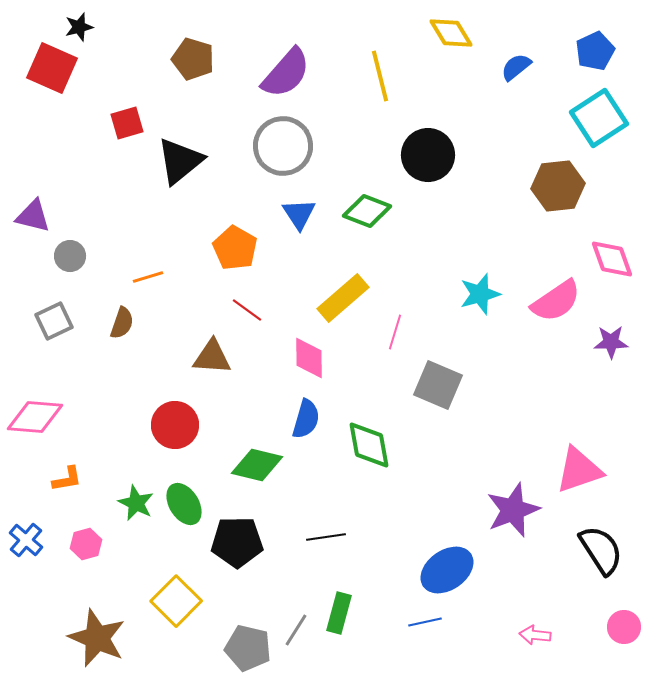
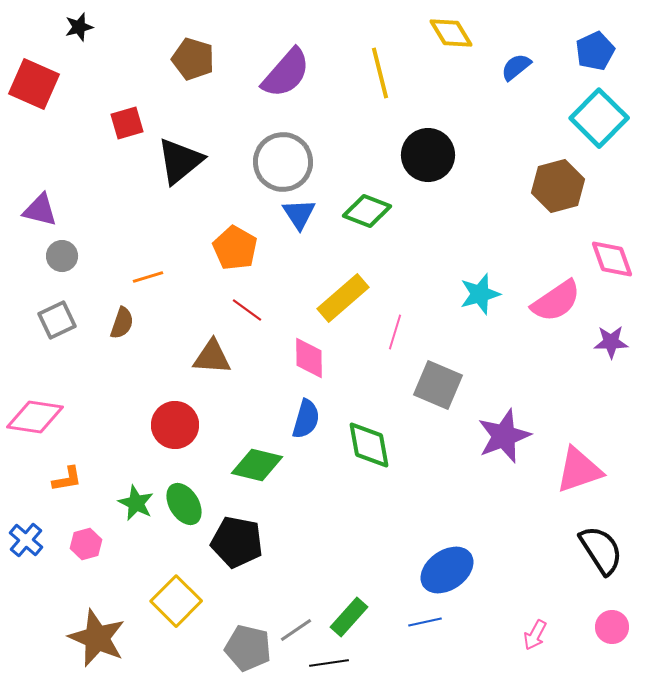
red square at (52, 68): moved 18 px left, 16 px down
yellow line at (380, 76): moved 3 px up
cyan square at (599, 118): rotated 12 degrees counterclockwise
gray circle at (283, 146): moved 16 px down
brown hexagon at (558, 186): rotated 9 degrees counterclockwise
purple triangle at (33, 216): moved 7 px right, 6 px up
gray circle at (70, 256): moved 8 px left
gray square at (54, 321): moved 3 px right, 1 px up
pink diamond at (35, 417): rotated 4 degrees clockwise
purple star at (513, 510): moved 9 px left, 74 px up
black line at (326, 537): moved 3 px right, 126 px down
black pentagon at (237, 542): rotated 12 degrees clockwise
green rectangle at (339, 613): moved 10 px right, 4 px down; rotated 27 degrees clockwise
pink circle at (624, 627): moved 12 px left
gray line at (296, 630): rotated 24 degrees clockwise
pink arrow at (535, 635): rotated 68 degrees counterclockwise
